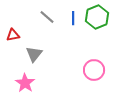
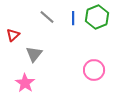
red triangle: rotated 32 degrees counterclockwise
